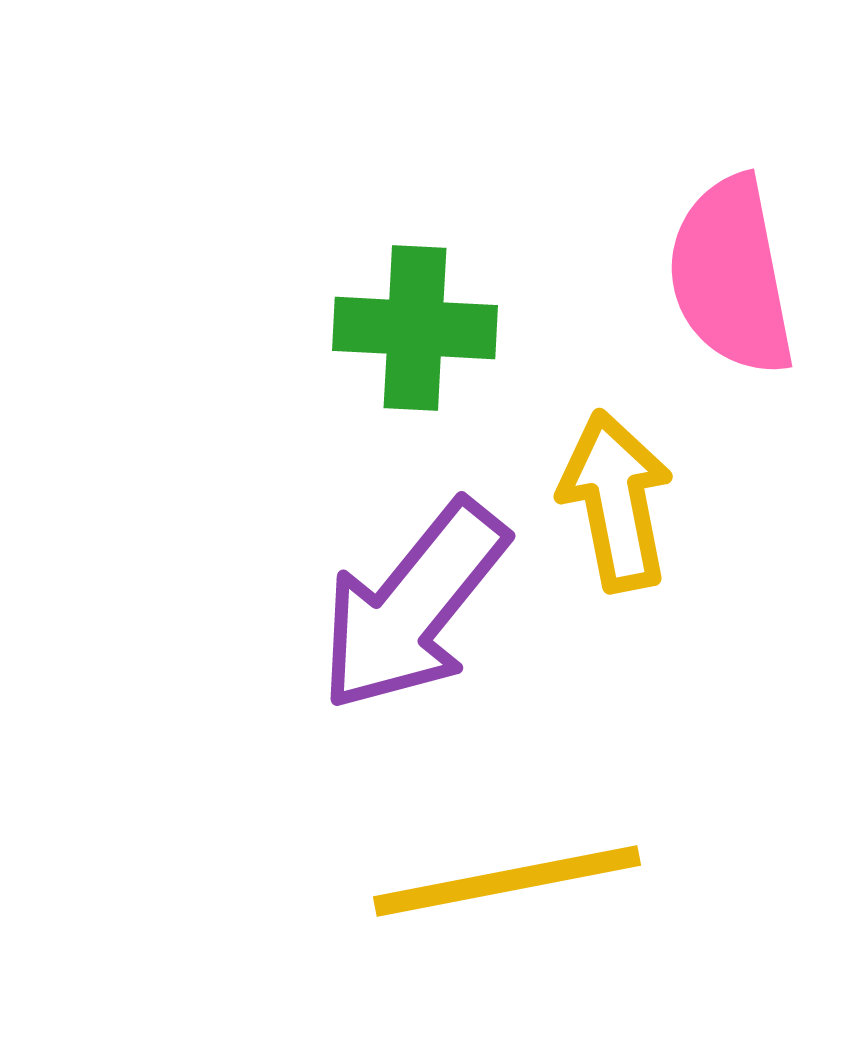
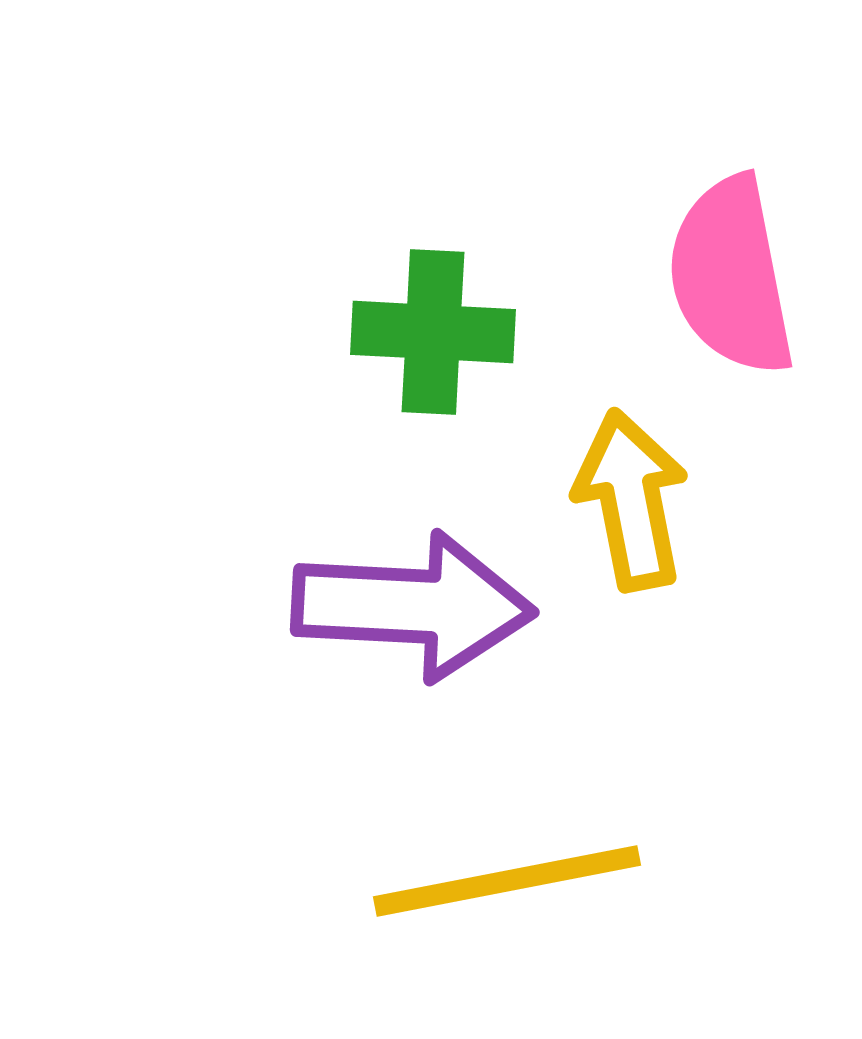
green cross: moved 18 px right, 4 px down
yellow arrow: moved 15 px right, 1 px up
purple arrow: rotated 126 degrees counterclockwise
